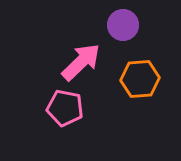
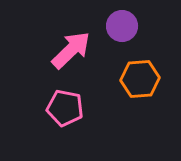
purple circle: moved 1 px left, 1 px down
pink arrow: moved 10 px left, 12 px up
